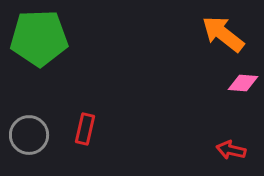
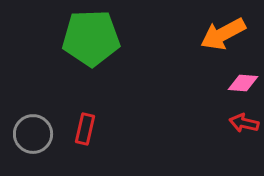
orange arrow: rotated 66 degrees counterclockwise
green pentagon: moved 52 px right
gray circle: moved 4 px right, 1 px up
red arrow: moved 13 px right, 27 px up
